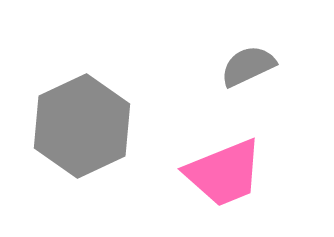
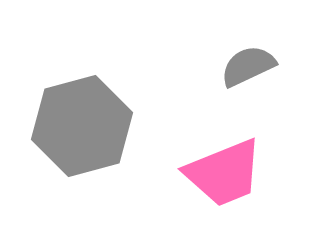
gray hexagon: rotated 10 degrees clockwise
